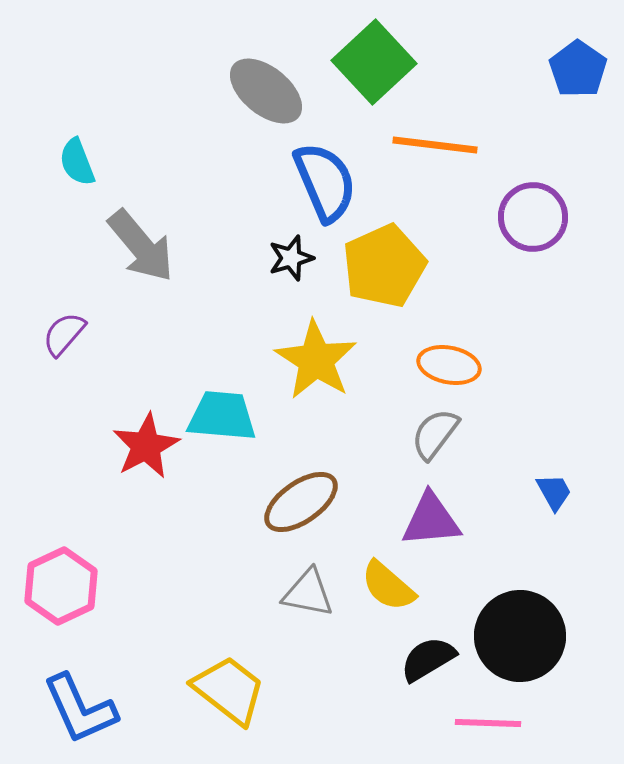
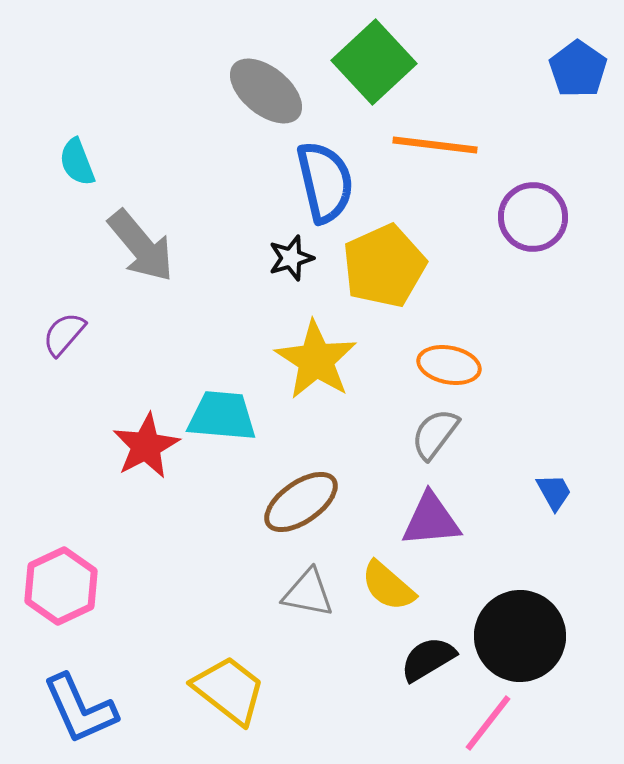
blue semicircle: rotated 10 degrees clockwise
pink line: rotated 54 degrees counterclockwise
